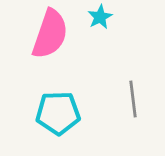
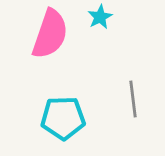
cyan pentagon: moved 5 px right, 5 px down
